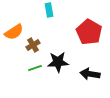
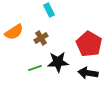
cyan rectangle: rotated 16 degrees counterclockwise
red pentagon: moved 12 px down
brown cross: moved 8 px right, 7 px up
black arrow: moved 2 px left, 1 px up
